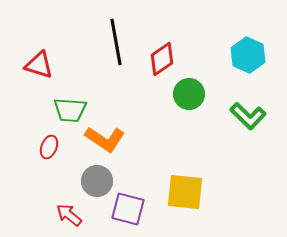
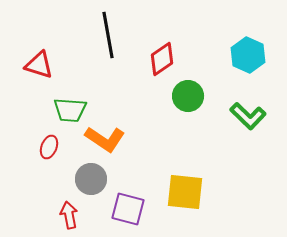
black line: moved 8 px left, 7 px up
green circle: moved 1 px left, 2 px down
gray circle: moved 6 px left, 2 px up
red arrow: rotated 40 degrees clockwise
